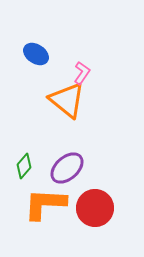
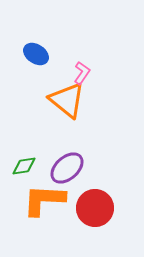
green diamond: rotated 40 degrees clockwise
orange L-shape: moved 1 px left, 4 px up
